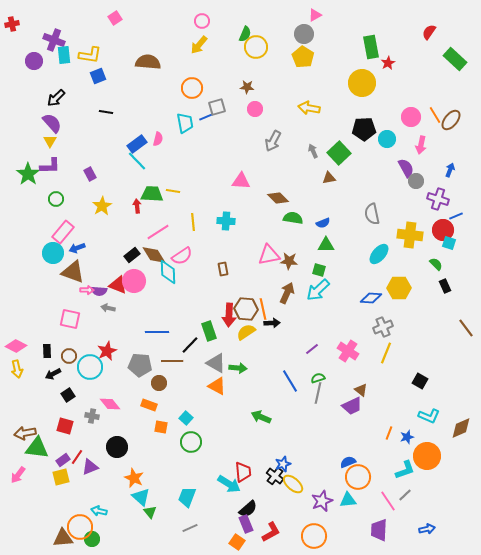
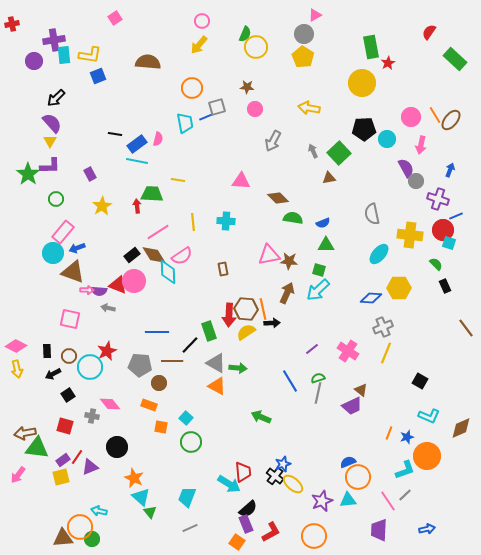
purple cross at (54, 40): rotated 30 degrees counterclockwise
black line at (106, 112): moved 9 px right, 22 px down
cyan line at (137, 161): rotated 35 degrees counterclockwise
yellow line at (173, 191): moved 5 px right, 11 px up
